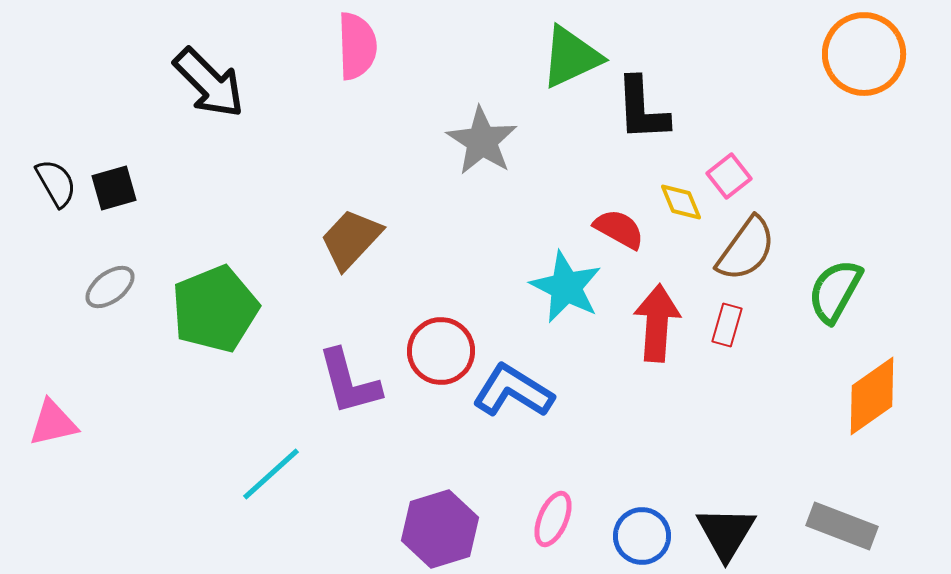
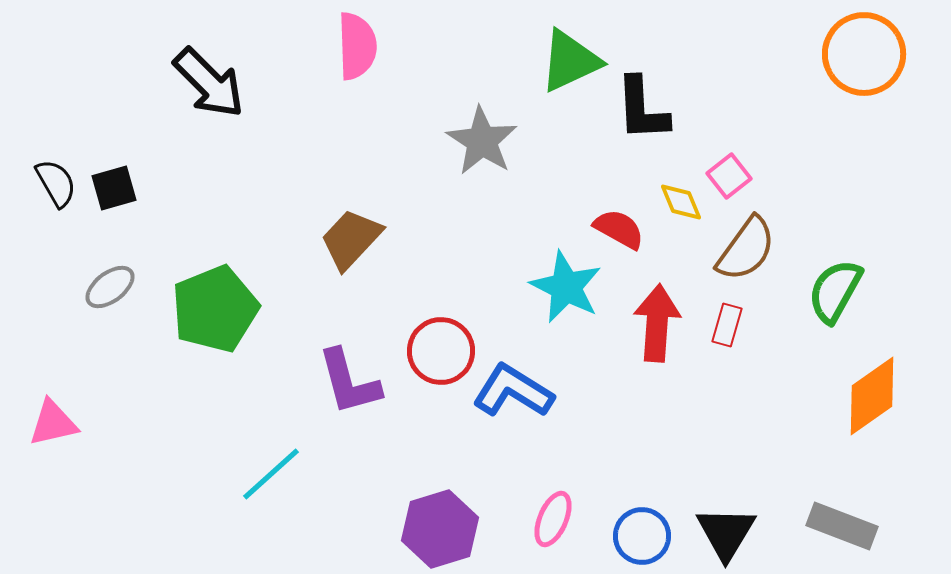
green triangle: moved 1 px left, 4 px down
